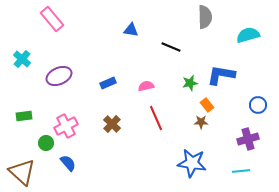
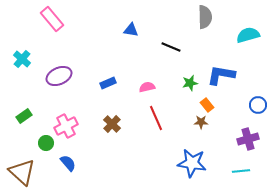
pink semicircle: moved 1 px right, 1 px down
green rectangle: rotated 28 degrees counterclockwise
